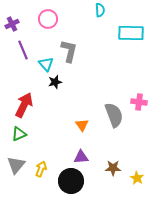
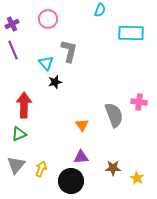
cyan semicircle: rotated 24 degrees clockwise
purple line: moved 10 px left
cyan triangle: moved 1 px up
red arrow: rotated 25 degrees counterclockwise
